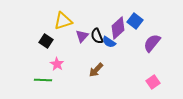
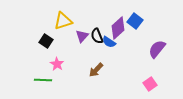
purple semicircle: moved 5 px right, 6 px down
pink square: moved 3 px left, 2 px down
